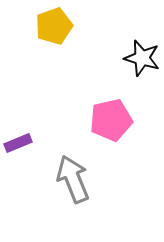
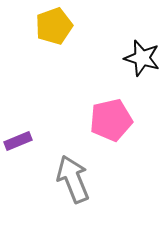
purple rectangle: moved 2 px up
